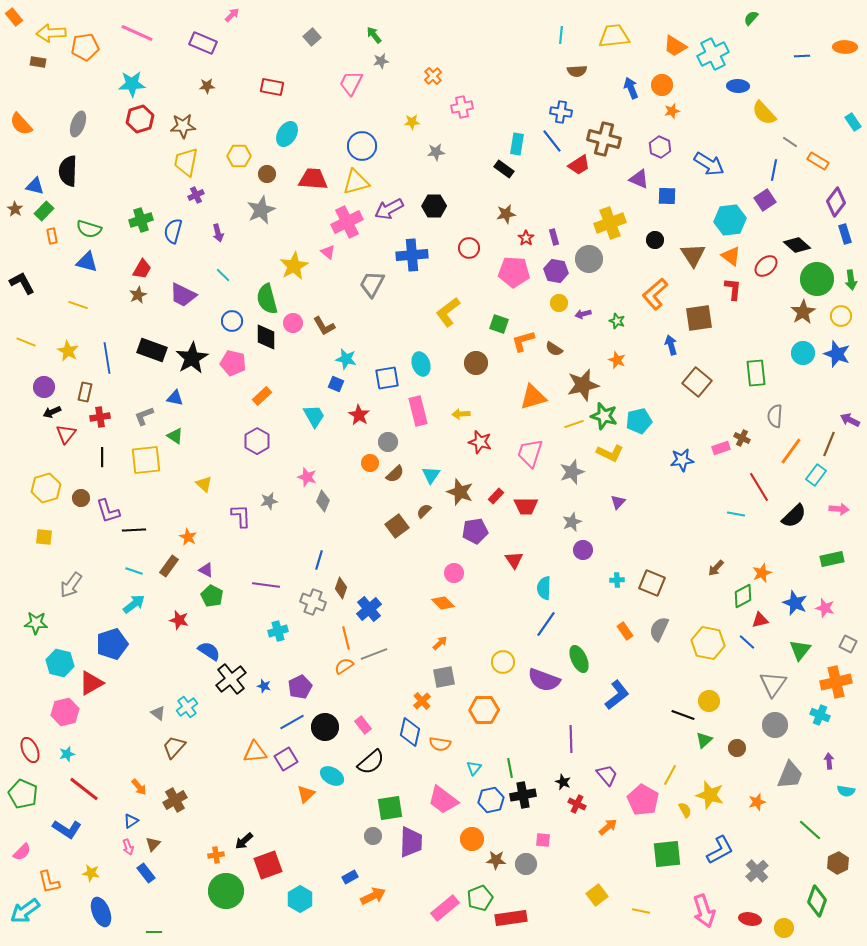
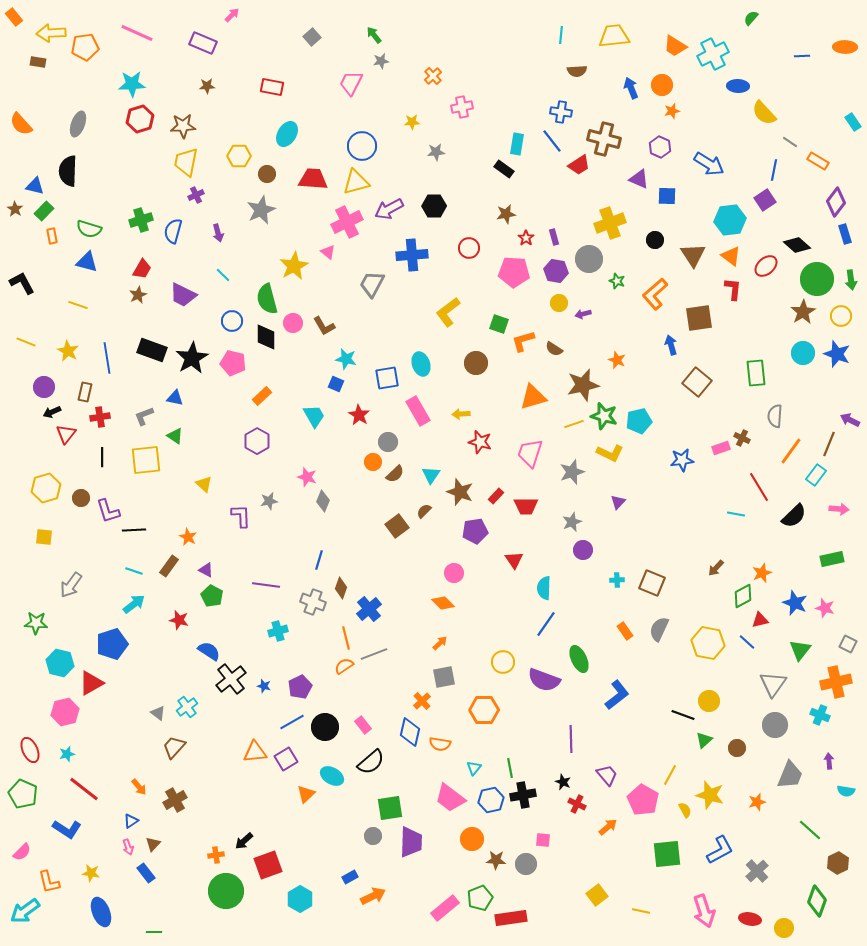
green star at (617, 321): moved 40 px up
pink rectangle at (418, 411): rotated 16 degrees counterclockwise
orange circle at (370, 463): moved 3 px right, 1 px up
pink trapezoid at (443, 800): moved 7 px right, 2 px up
